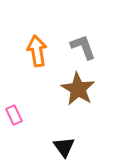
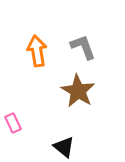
brown star: moved 2 px down
pink rectangle: moved 1 px left, 8 px down
black triangle: rotated 15 degrees counterclockwise
